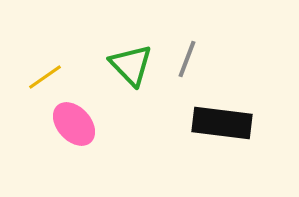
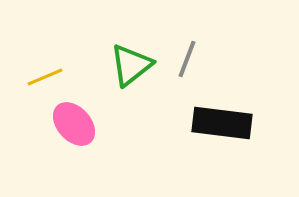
green triangle: rotated 36 degrees clockwise
yellow line: rotated 12 degrees clockwise
